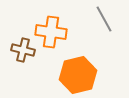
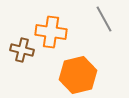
brown cross: moved 1 px left
